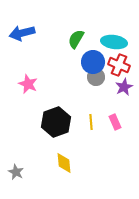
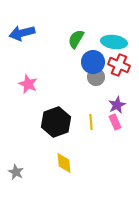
purple star: moved 7 px left, 18 px down
